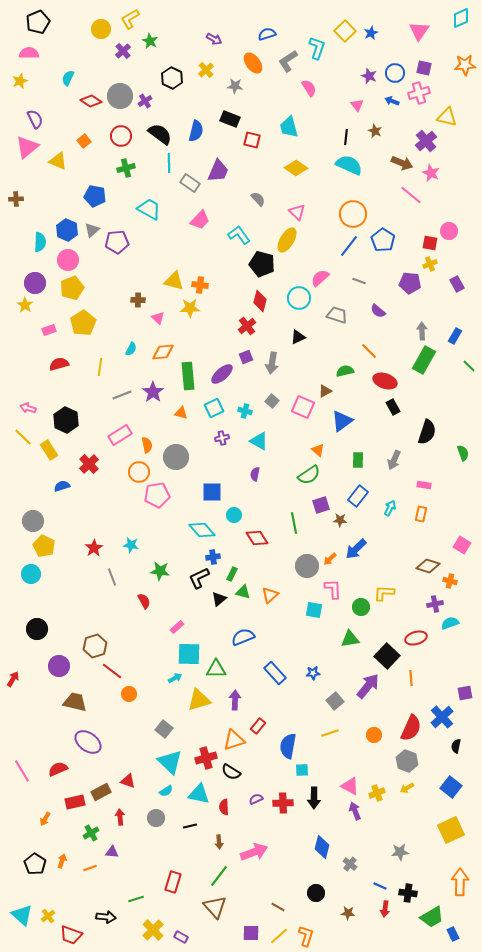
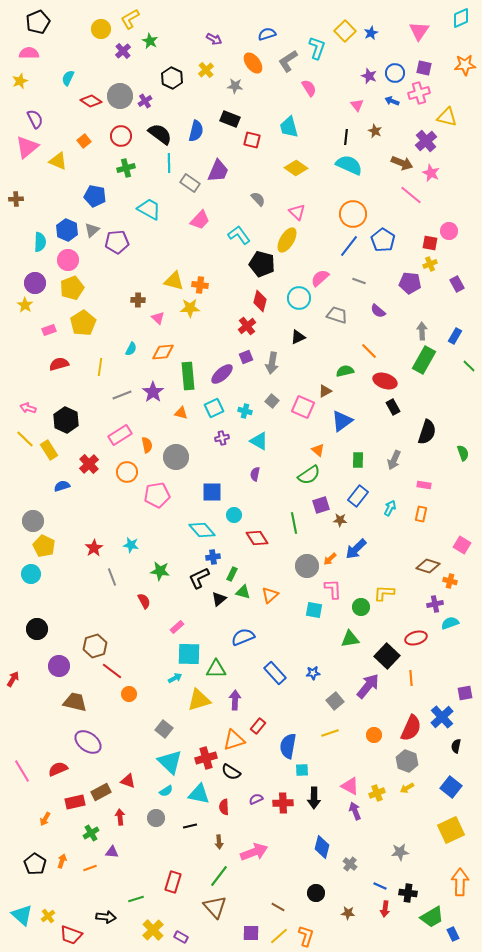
yellow line at (23, 437): moved 2 px right, 2 px down
orange circle at (139, 472): moved 12 px left
